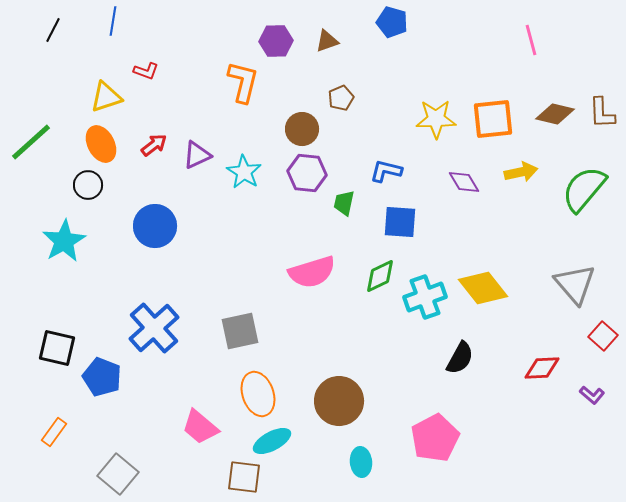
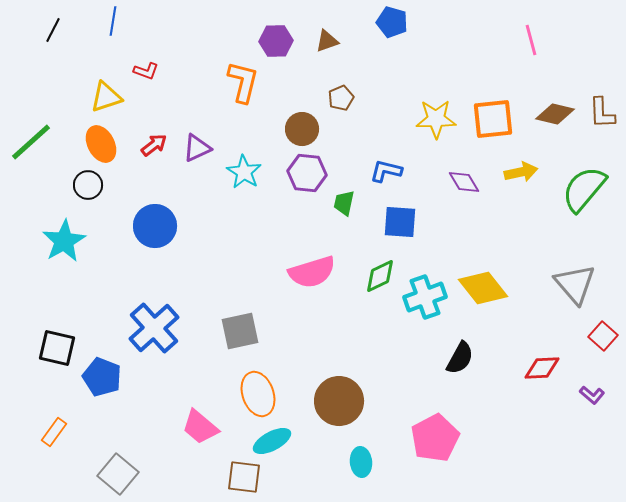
purple triangle at (197, 155): moved 7 px up
